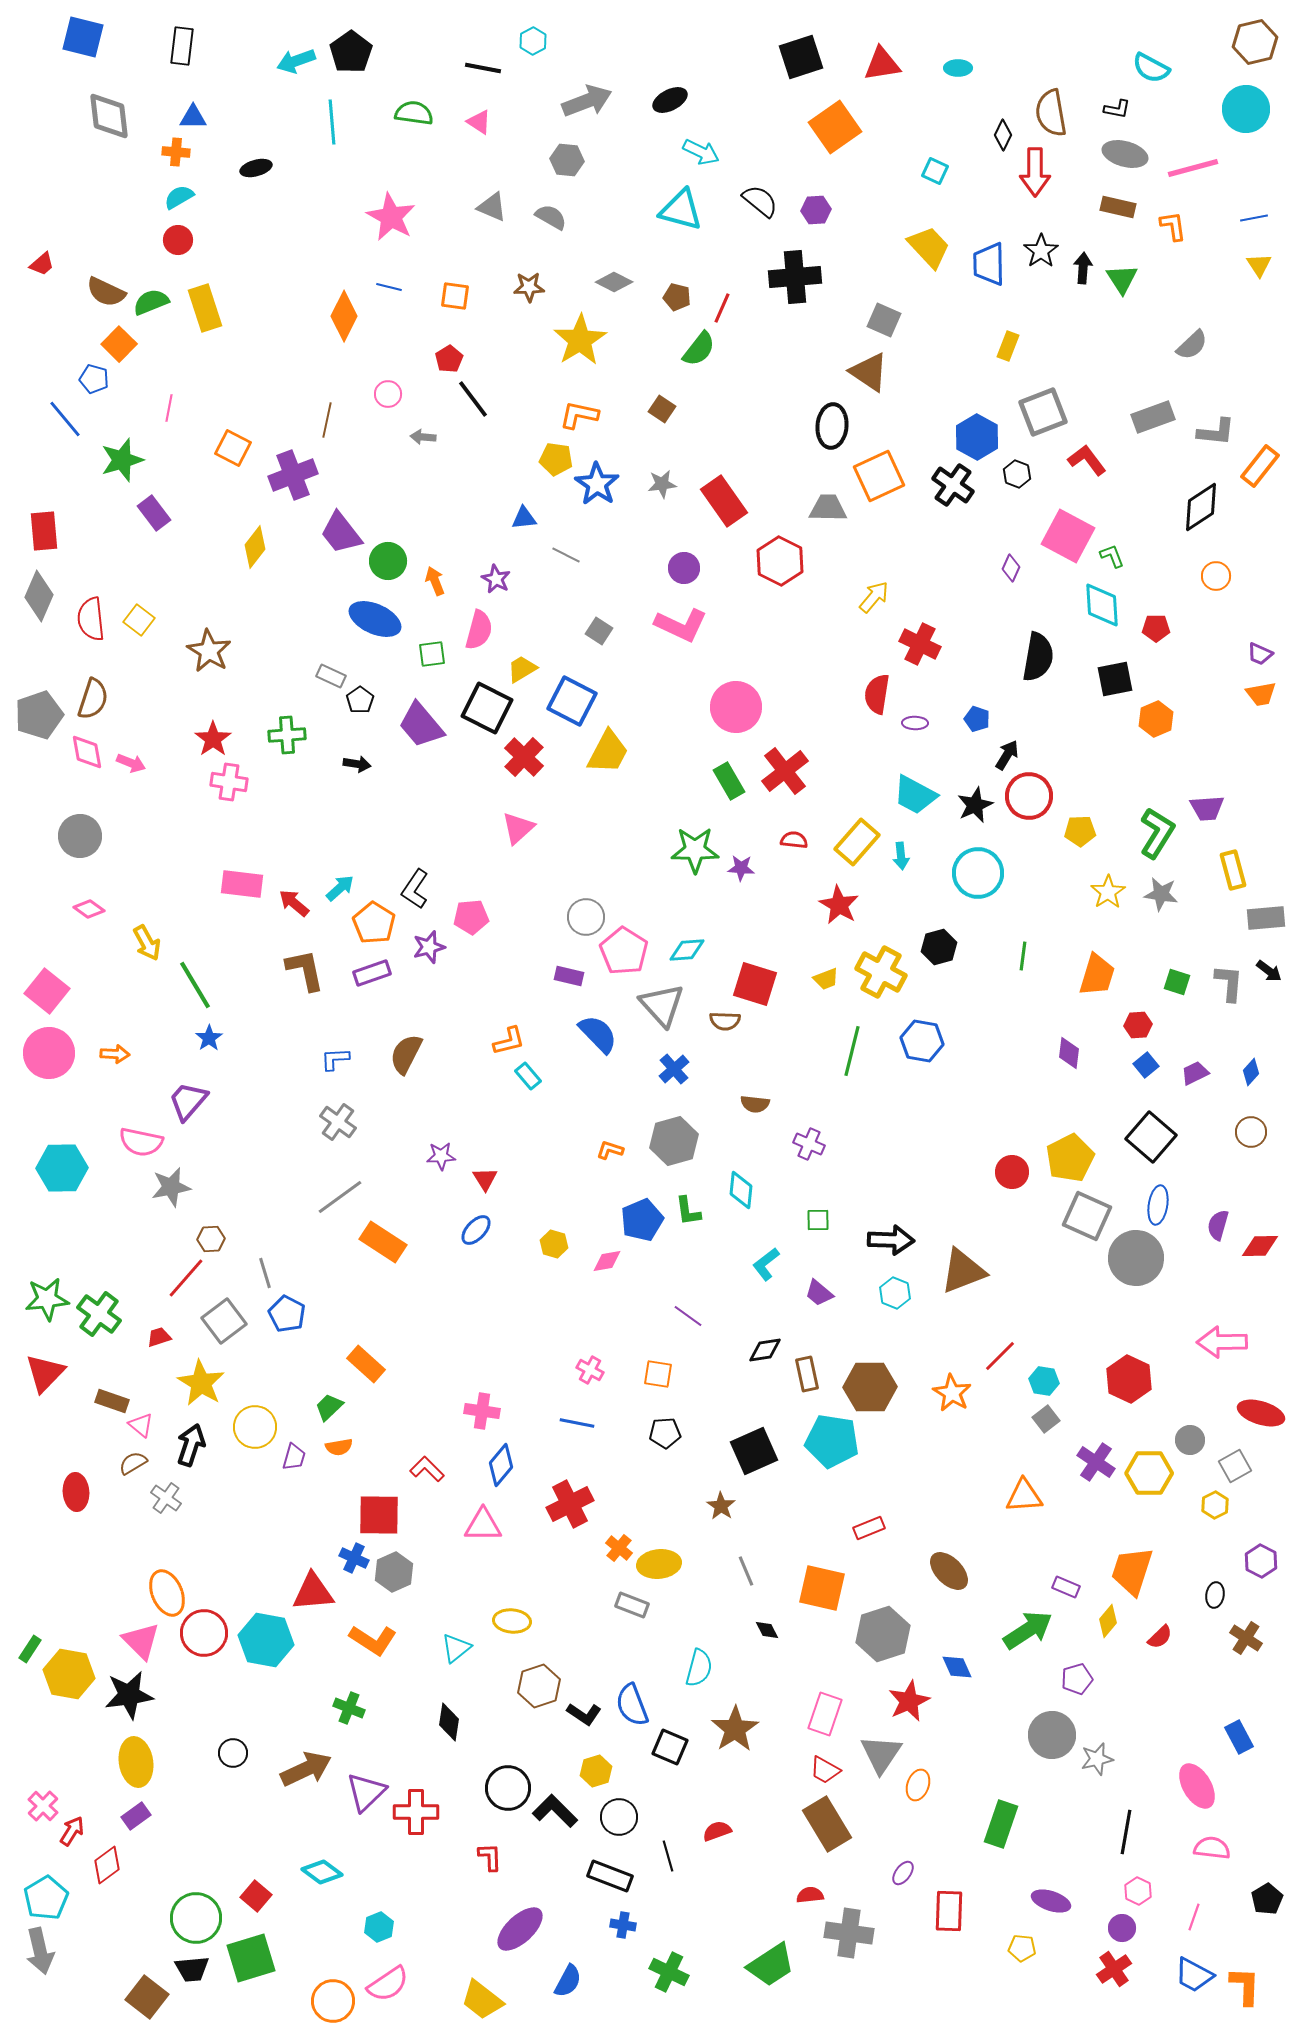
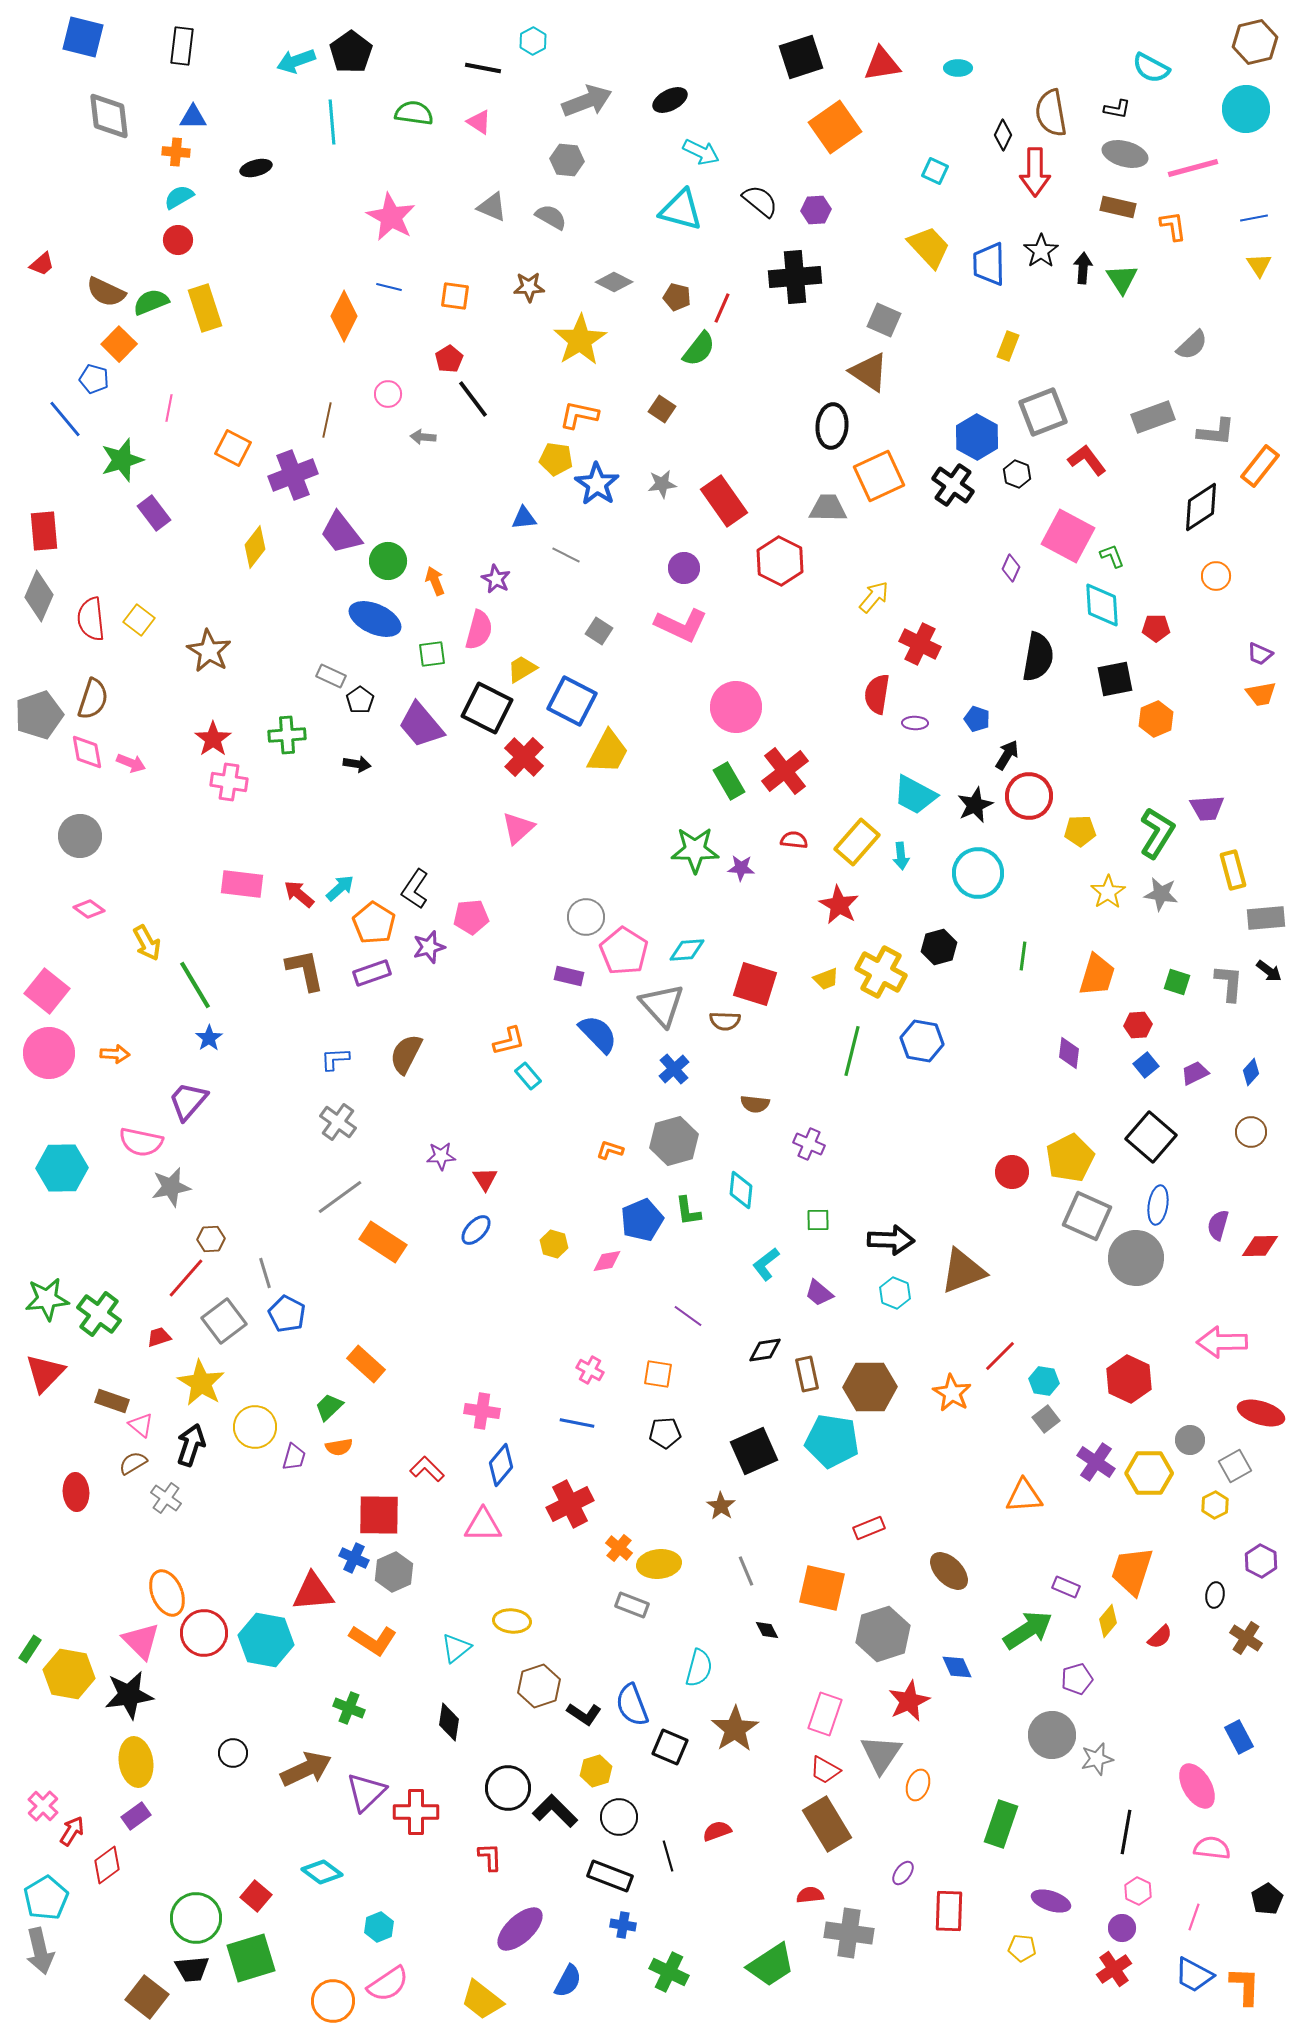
red arrow at (294, 903): moved 5 px right, 9 px up
